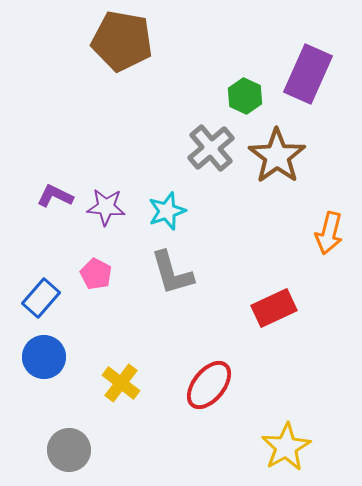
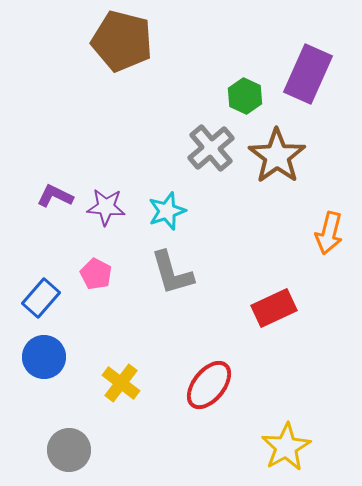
brown pentagon: rotated 4 degrees clockwise
